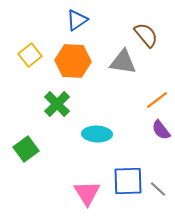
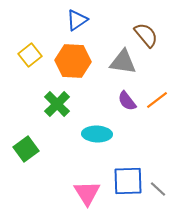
purple semicircle: moved 34 px left, 29 px up
